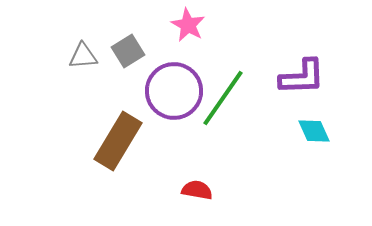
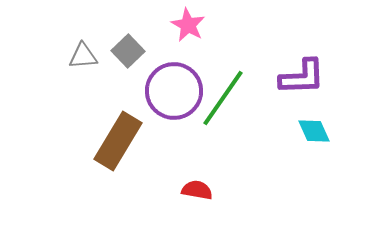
gray square: rotated 12 degrees counterclockwise
